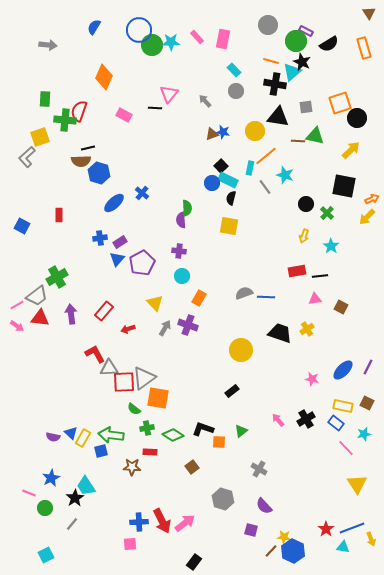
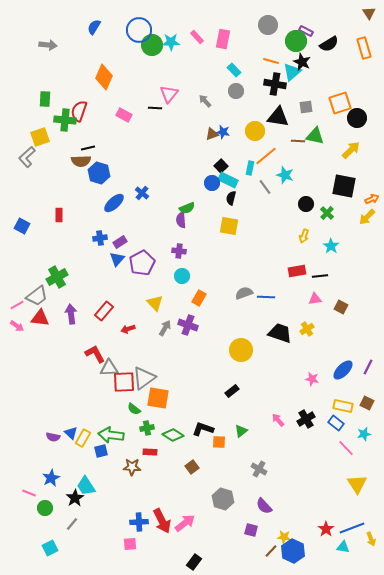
green semicircle at (187, 208): rotated 70 degrees clockwise
cyan square at (46, 555): moved 4 px right, 7 px up
